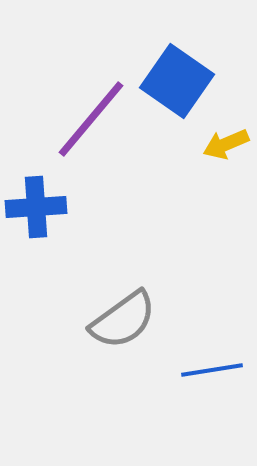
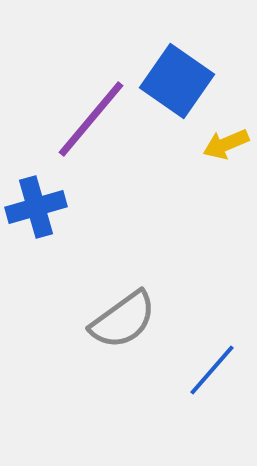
blue cross: rotated 12 degrees counterclockwise
blue line: rotated 40 degrees counterclockwise
